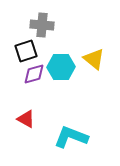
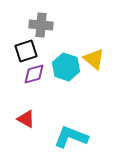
gray cross: moved 1 px left
cyan hexagon: moved 5 px right; rotated 20 degrees clockwise
